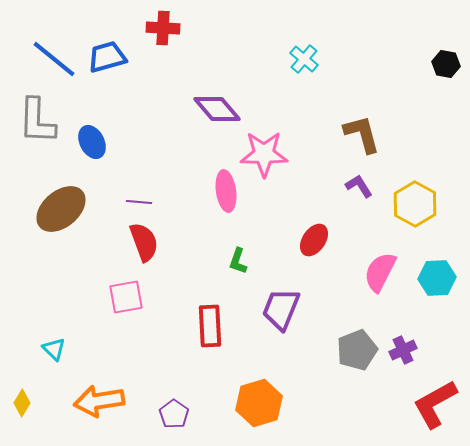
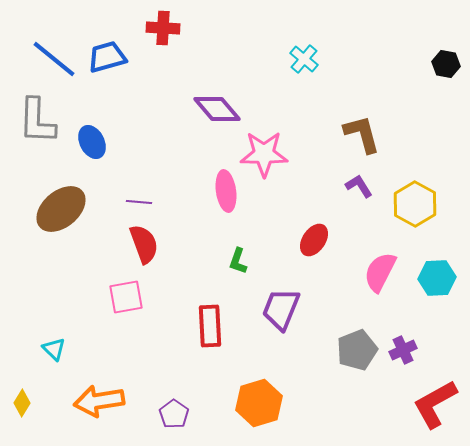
red semicircle: moved 2 px down
